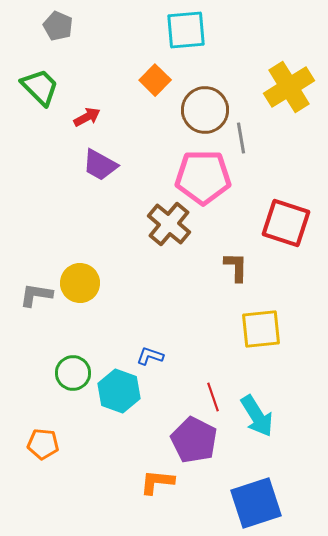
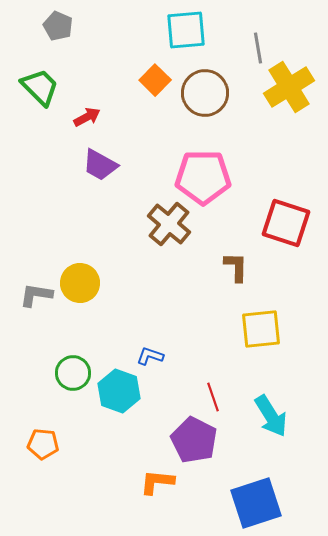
brown circle: moved 17 px up
gray line: moved 17 px right, 90 px up
cyan arrow: moved 14 px right
